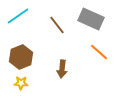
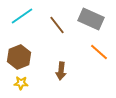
cyan line: moved 4 px right
brown hexagon: moved 2 px left
brown arrow: moved 1 px left, 2 px down
